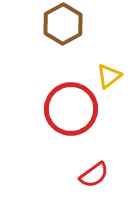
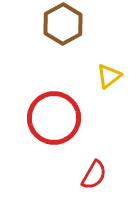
red circle: moved 17 px left, 9 px down
red semicircle: rotated 24 degrees counterclockwise
